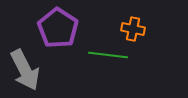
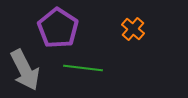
orange cross: rotated 30 degrees clockwise
green line: moved 25 px left, 13 px down
